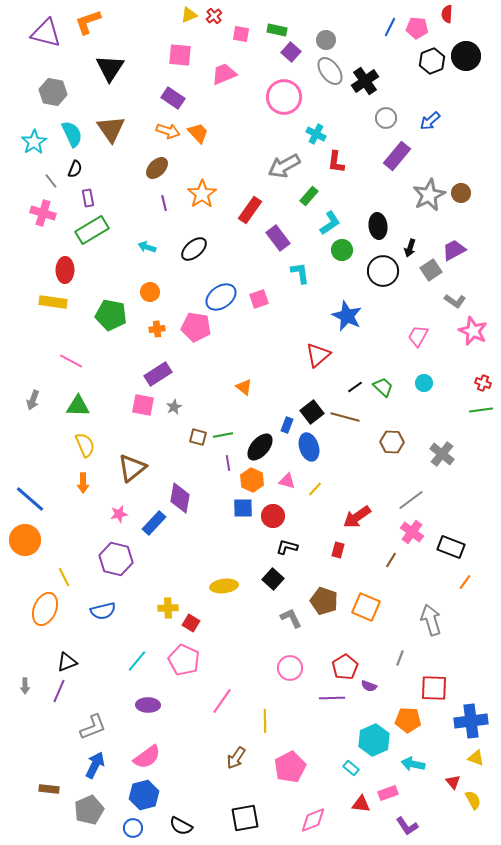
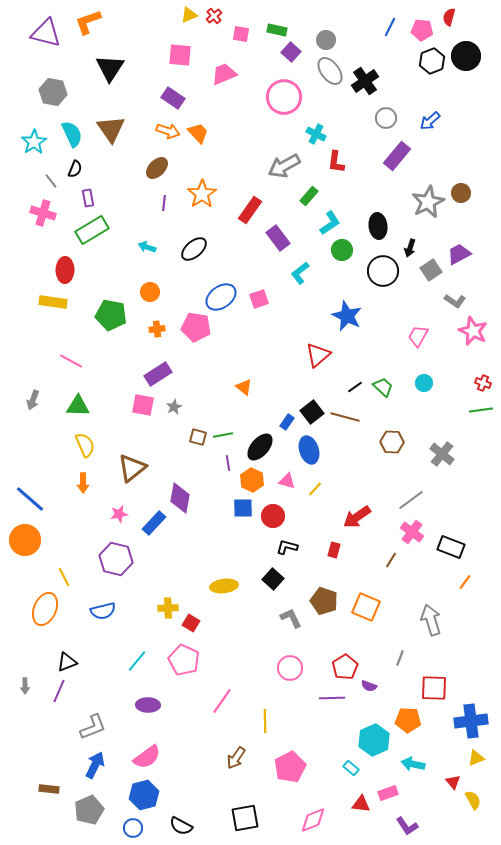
red semicircle at (447, 14): moved 2 px right, 3 px down; rotated 12 degrees clockwise
pink pentagon at (417, 28): moved 5 px right, 2 px down
gray star at (429, 195): moved 1 px left, 7 px down
purple line at (164, 203): rotated 21 degrees clockwise
purple trapezoid at (454, 250): moved 5 px right, 4 px down
cyan L-shape at (300, 273): rotated 120 degrees counterclockwise
blue rectangle at (287, 425): moved 3 px up; rotated 14 degrees clockwise
blue ellipse at (309, 447): moved 3 px down
red rectangle at (338, 550): moved 4 px left
yellow triangle at (476, 758): rotated 42 degrees counterclockwise
